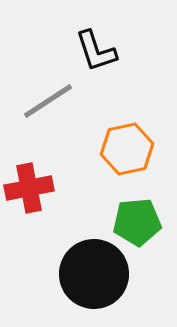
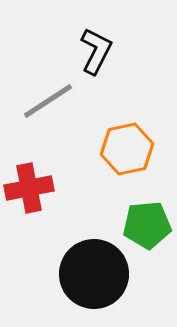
black L-shape: rotated 135 degrees counterclockwise
green pentagon: moved 10 px right, 3 px down
